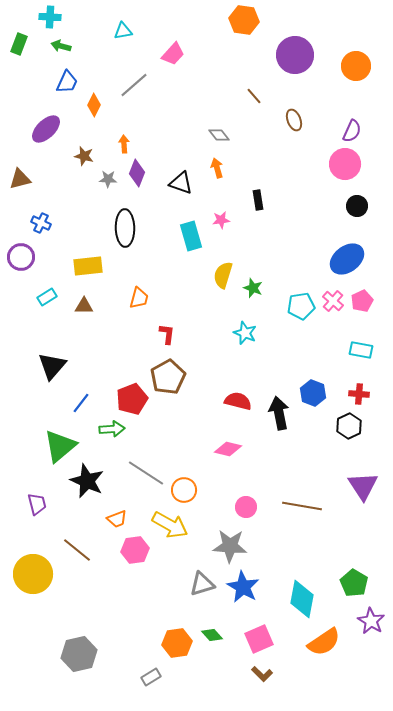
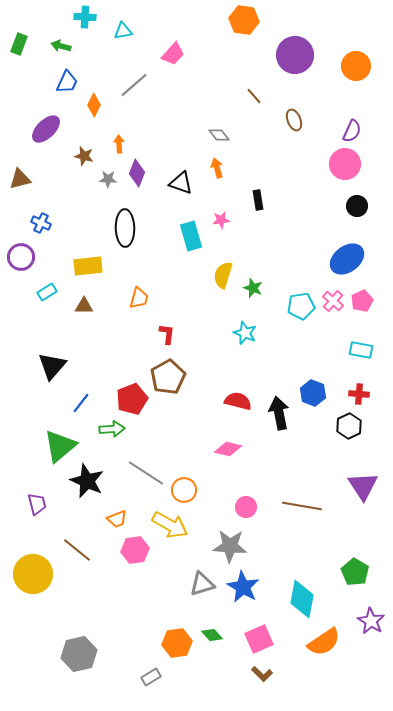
cyan cross at (50, 17): moved 35 px right
orange arrow at (124, 144): moved 5 px left
cyan rectangle at (47, 297): moved 5 px up
green pentagon at (354, 583): moved 1 px right, 11 px up
